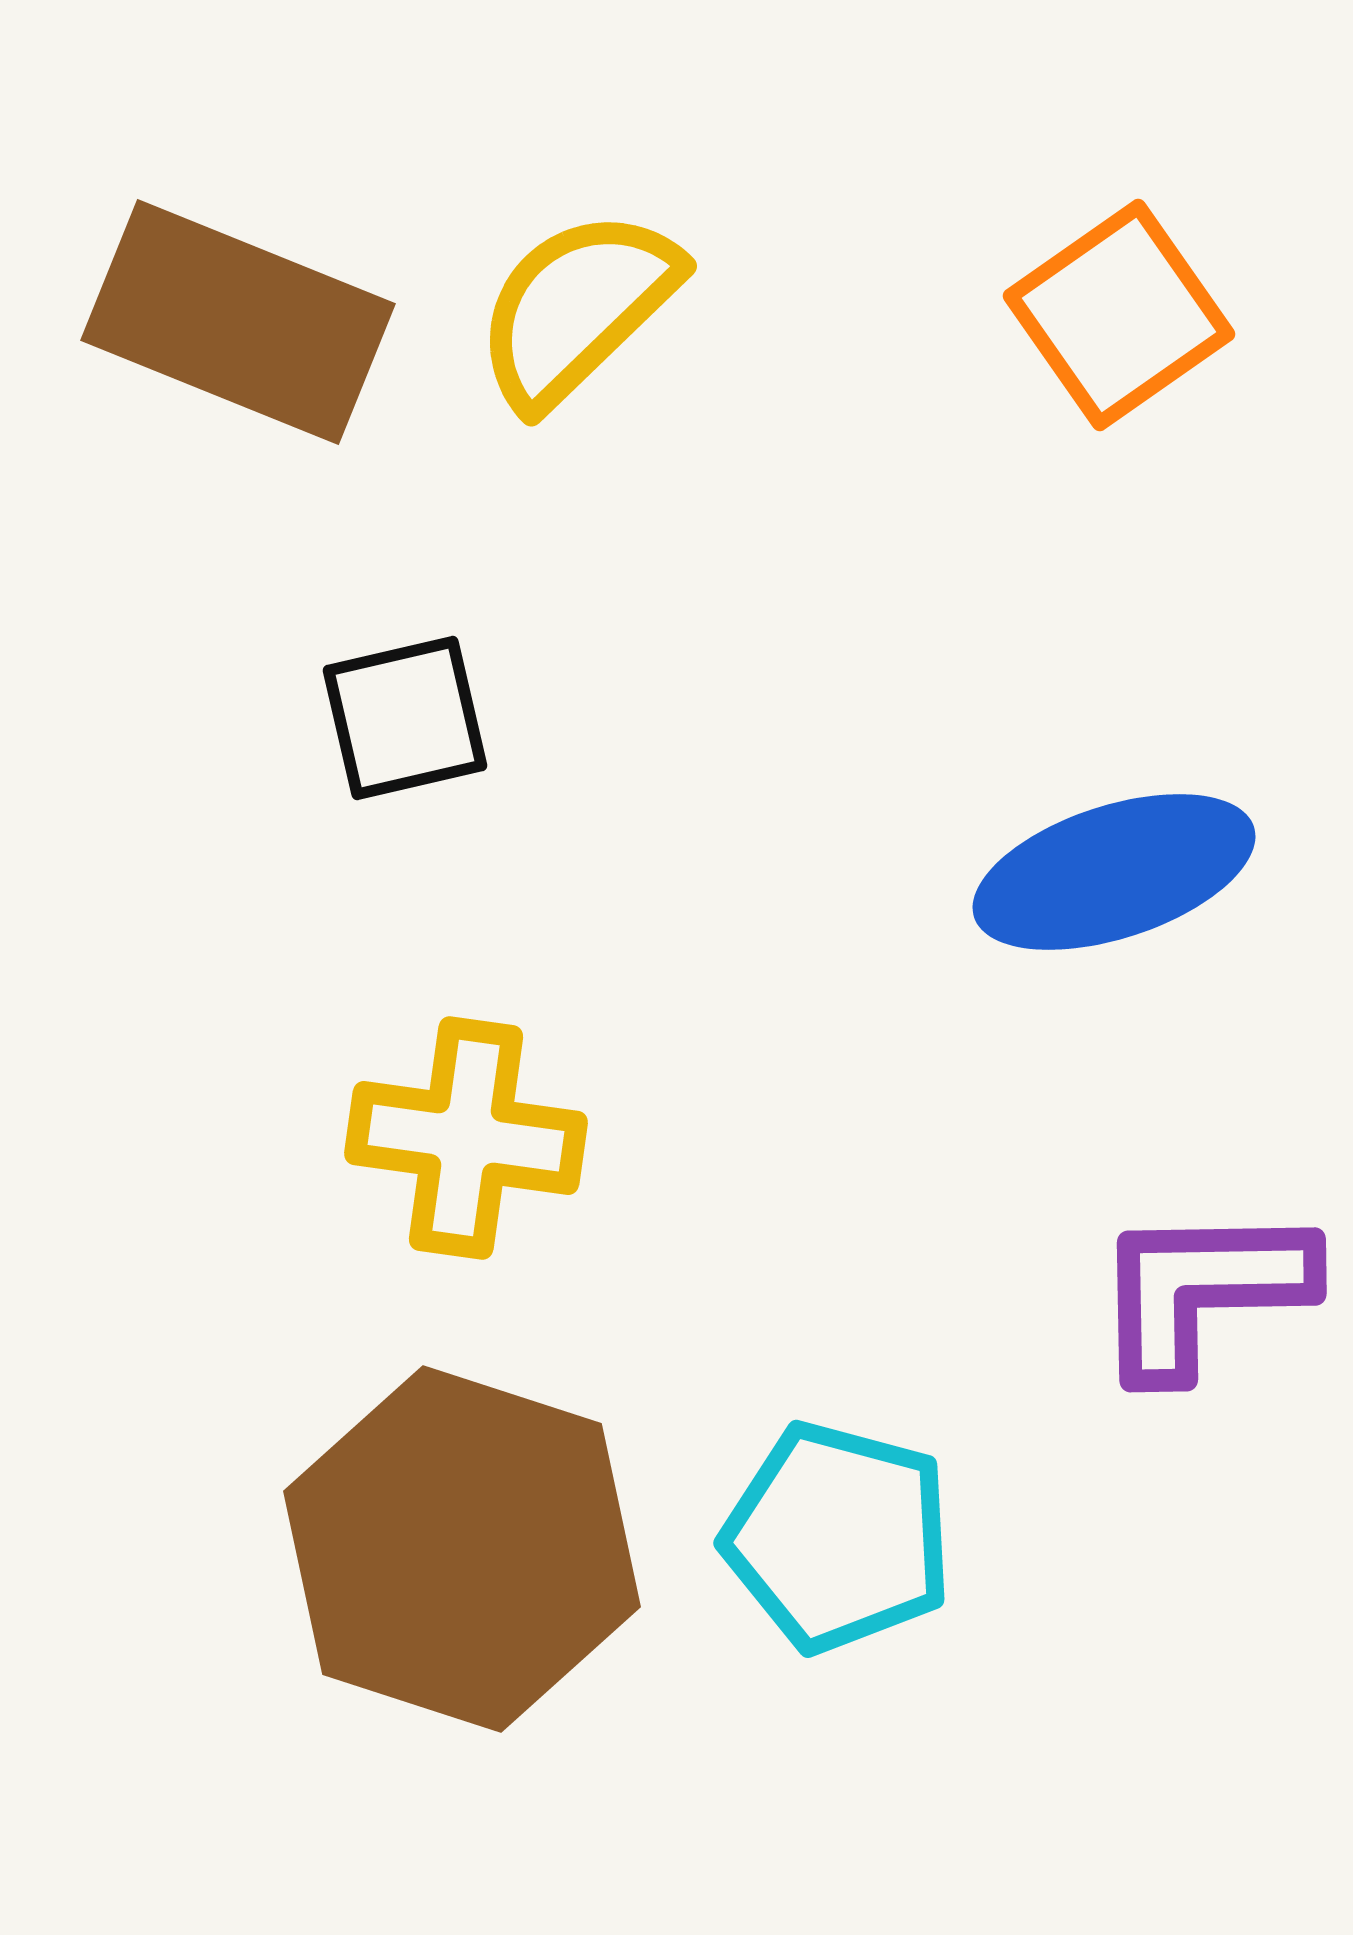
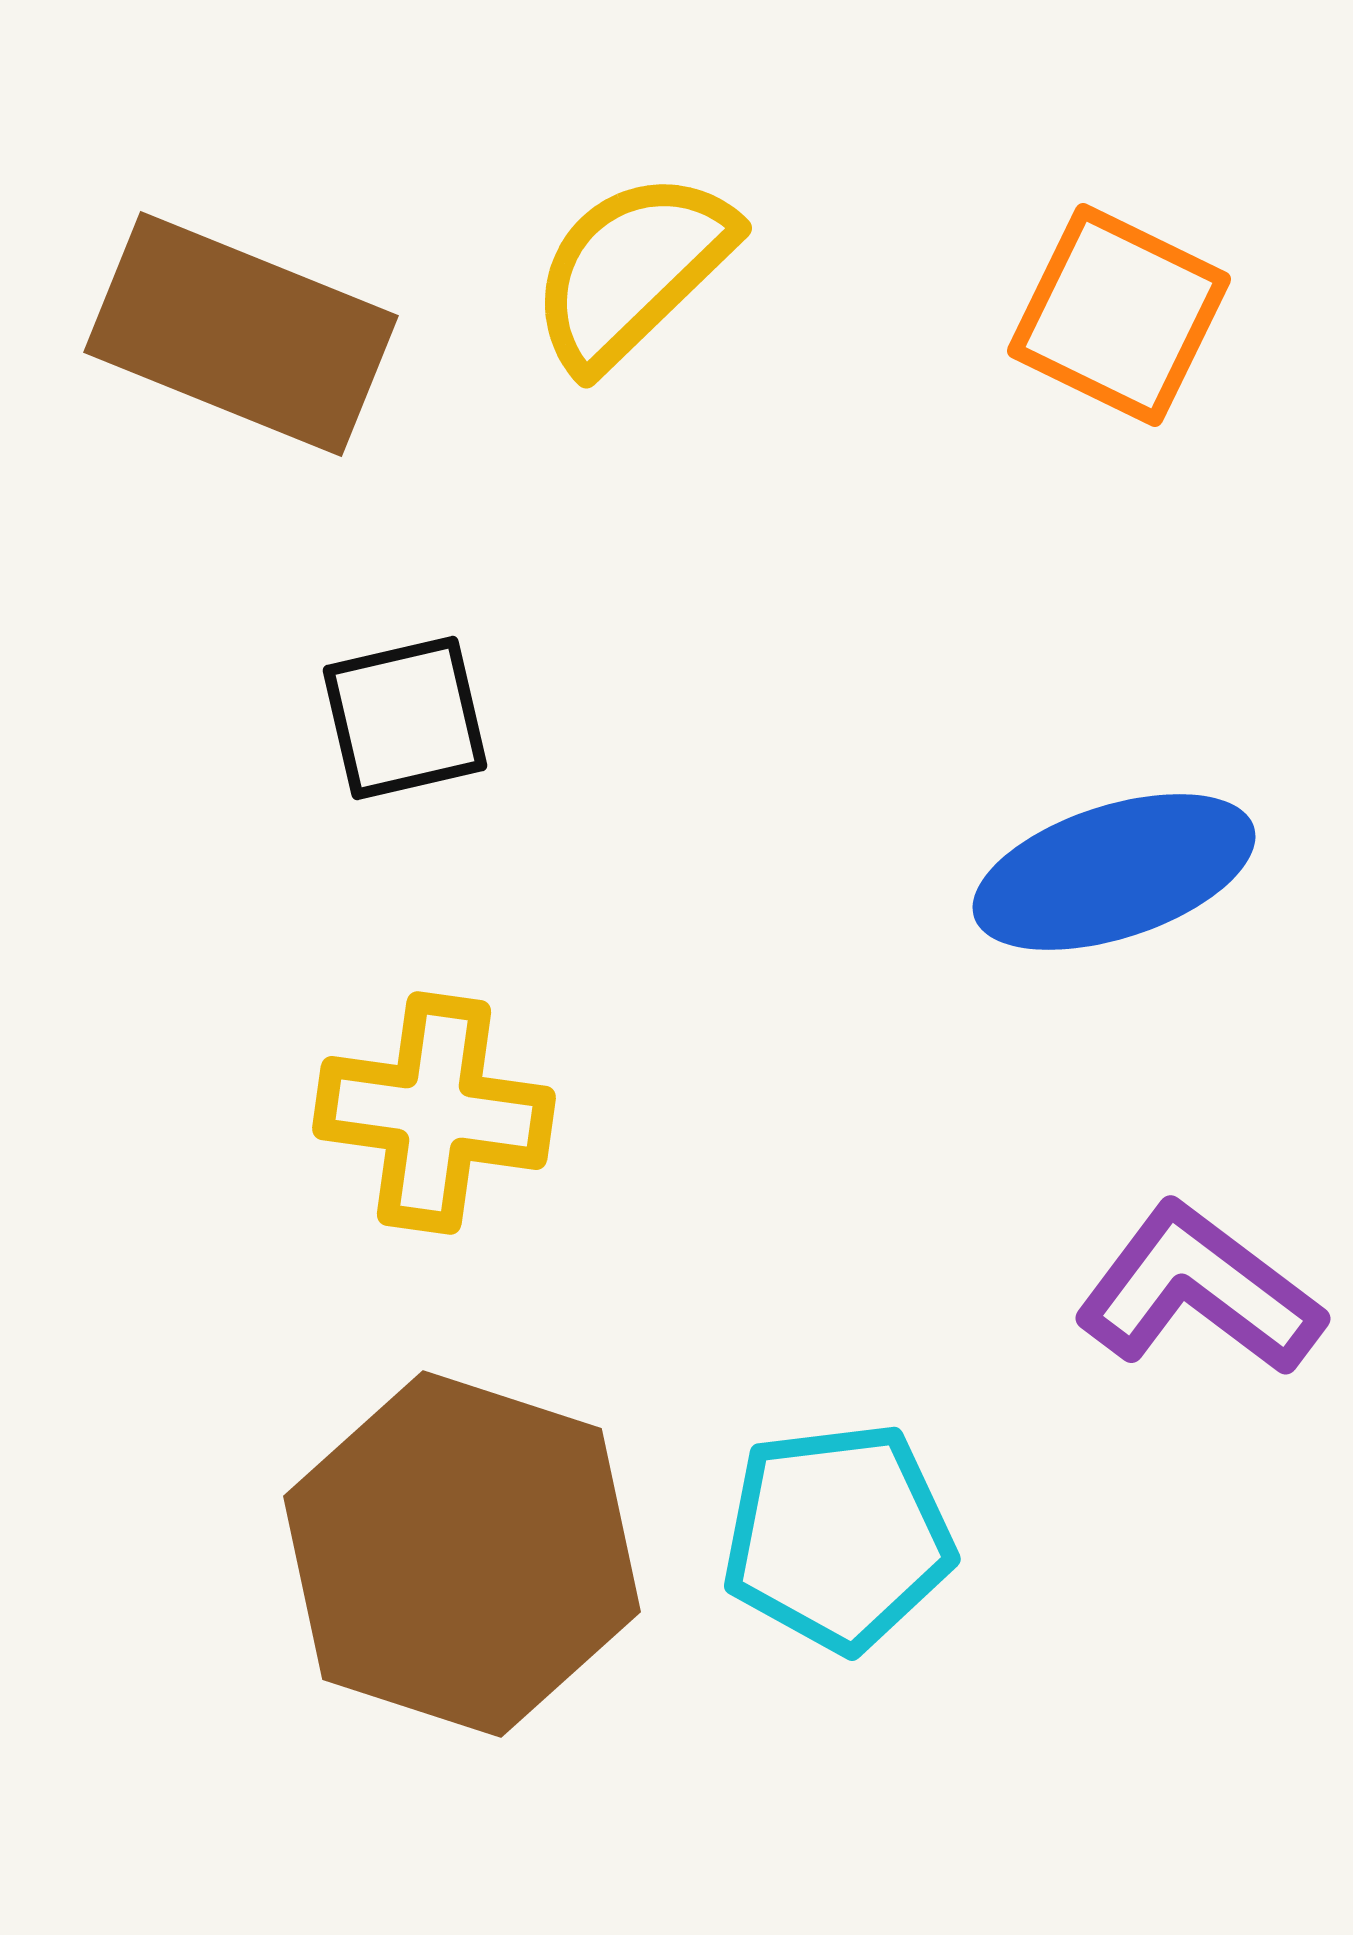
yellow semicircle: moved 55 px right, 38 px up
orange square: rotated 29 degrees counterclockwise
brown rectangle: moved 3 px right, 12 px down
yellow cross: moved 32 px left, 25 px up
purple L-shape: moved 3 px left; rotated 38 degrees clockwise
cyan pentagon: rotated 22 degrees counterclockwise
brown hexagon: moved 5 px down
